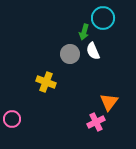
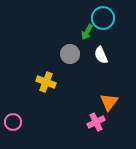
green arrow: moved 3 px right; rotated 14 degrees clockwise
white semicircle: moved 8 px right, 4 px down
pink circle: moved 1 px right, 3 px down
